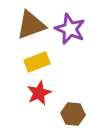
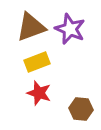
brown triangle: moved 2 px down
red star: rotated 30 degrees counterclockwise
brown hexagon: moved 8 px right, 5 px up
